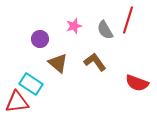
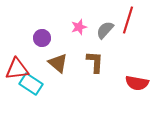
pink star: moved 5 px right, 1 px down
gray semicircle: rotated 72 degrees clockwise
purple circle: moved 2 px right, 1 px up
brown L-shape: rotated 40 degrees clockwise
red semicircle: rotated 10 degrees counterclockwise
red triangle: moved 33 px up
